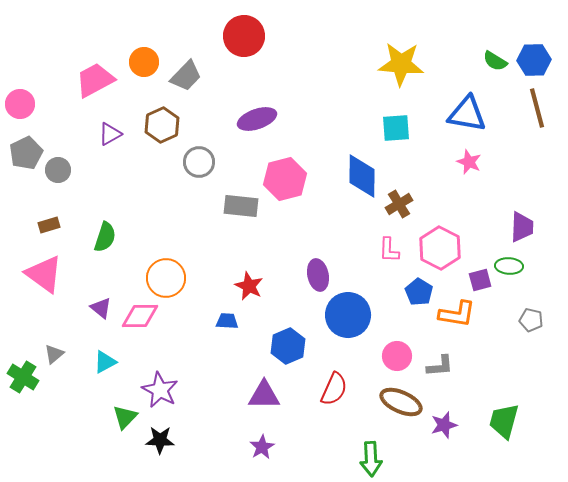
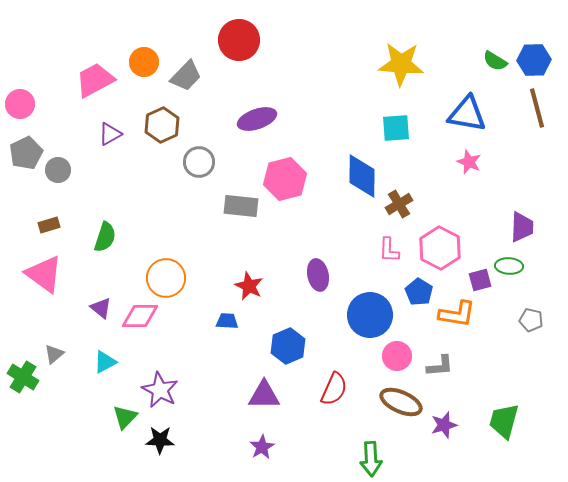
red circle at (244, 36): moved 5 px left, 4 px down
blue circle at (348, 315): moved 22 px right
